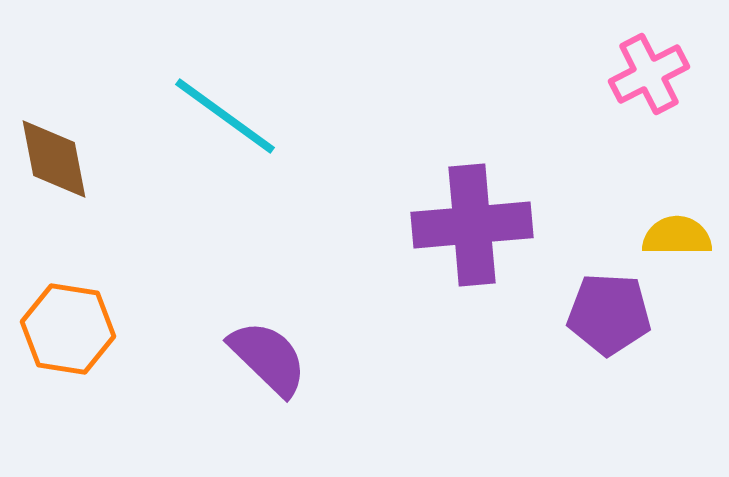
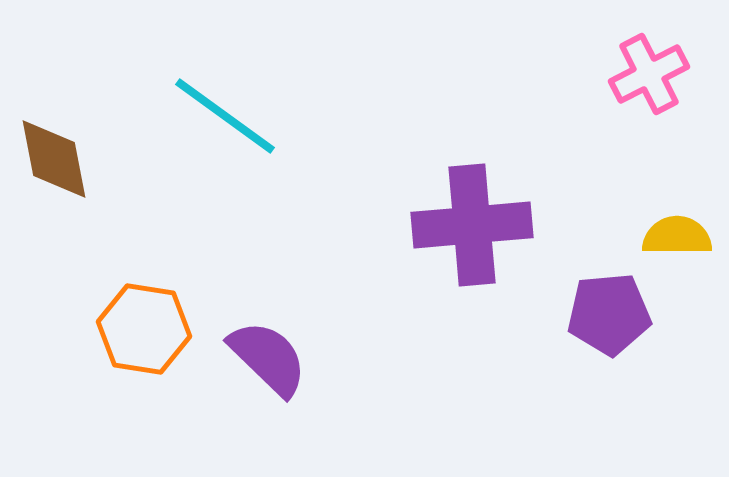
purple pentagon: rotated 8 degrees counterclockwise
orange hexagon: moved 76 px right
